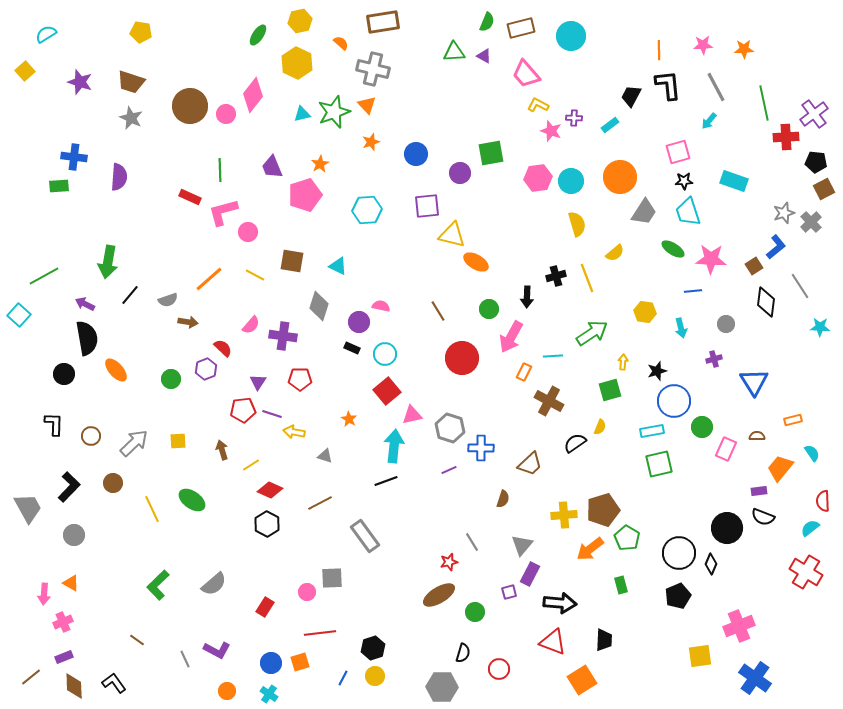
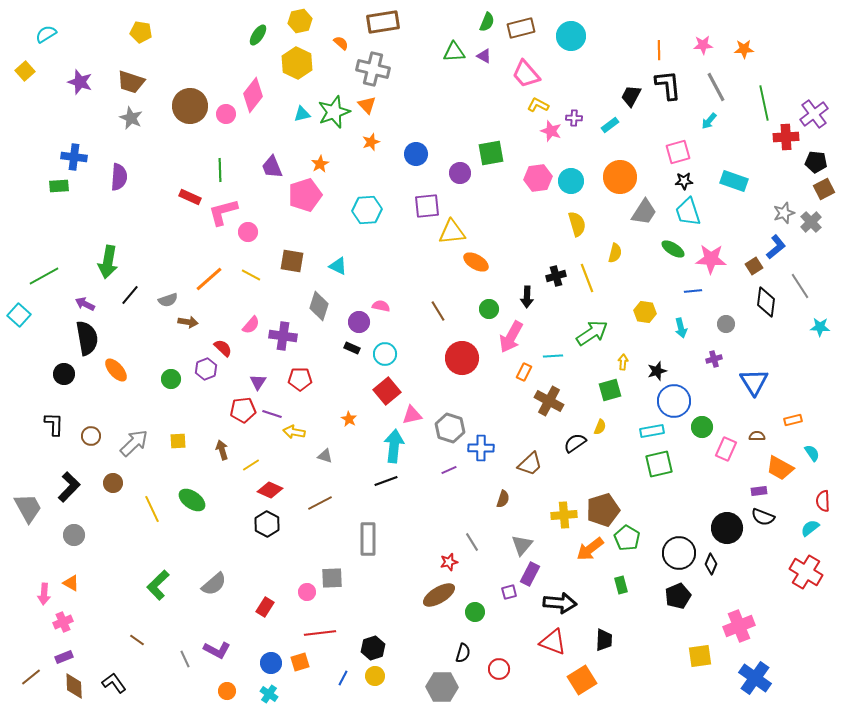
yellow triangle at (452, 235): moved 3 px up; rotated 20 degrees counterclockwise
yellow semicircle at (615, 253): rotated 36 degrees counterclockwise
yellow line at (255, 275): moved 4 px left
orange trapezoid at (780, 468): rotated 100 degrees counterclockwise
gray rectangle at (365, 536): moved 3 px right, 3 px down; rotated 36 degrees clockwise
